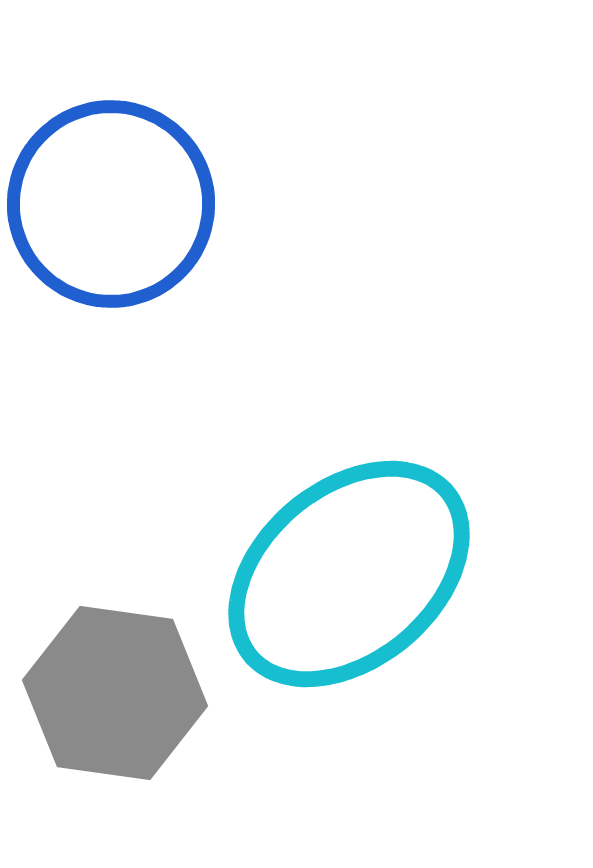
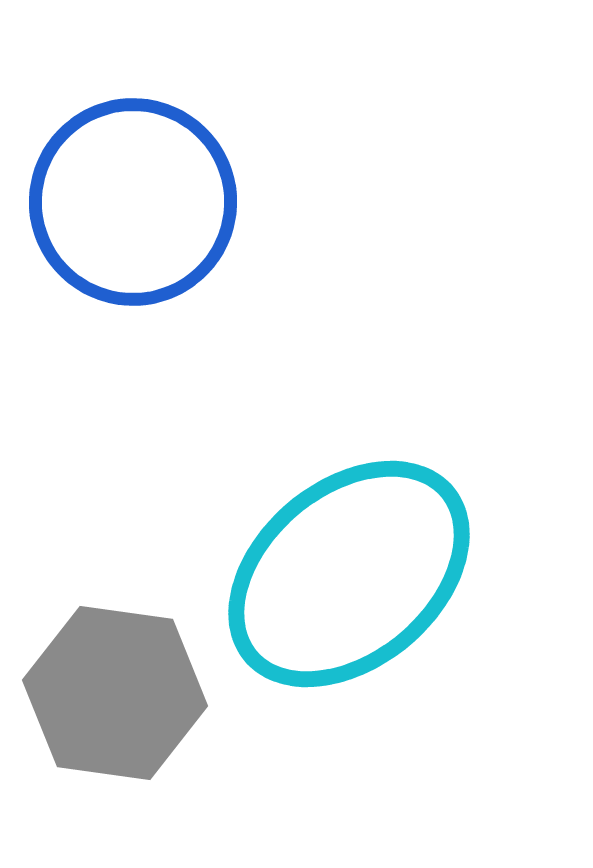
blue circle: moved 22 px right, 2 px up
